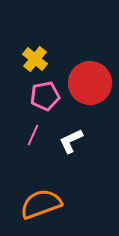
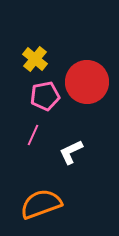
red circle: moved 3 px left, 1 px up
white L-shape: moved 11 px down
